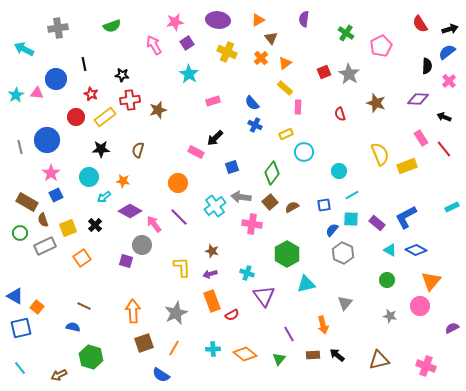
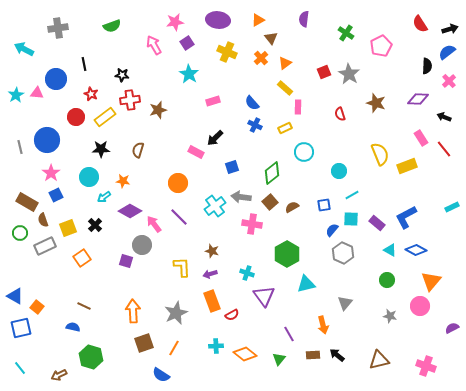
yellow rectangle at (286, 134): moved 1 px left, 6 px up
green diamond at (272, 173): rotated 15 degrees clockwise
cyan cross at (213, 349): moved 3 px right, 3 px up
